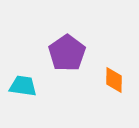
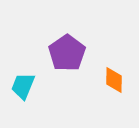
cyan trapezoid: rotated 76 degrees counterclockwise
